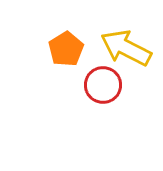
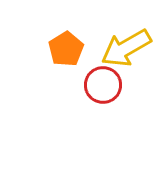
yellow arrow: rotated 57 degrees counterclockwise
